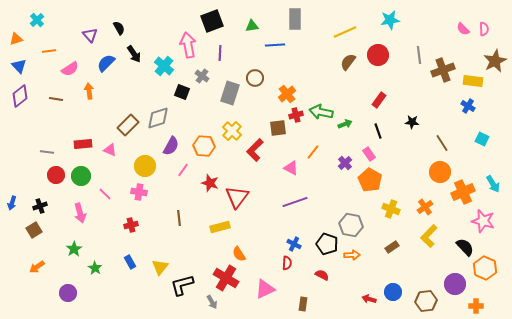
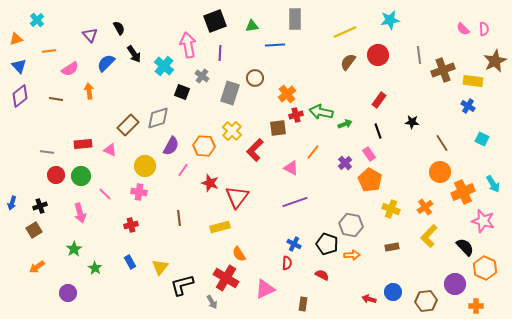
black square at (212, 21): moved 3 px right
brown rectangle at (392, 247): rotated 24 degrees clockwise
